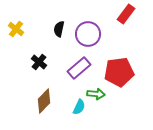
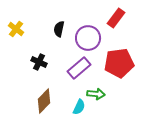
red rectangle: moved 10 px left, 4 px down
purple circle: moved 4 px down
black cross: rotated 14 degrees counterclockwise
red pentagon: moved 9 px up
